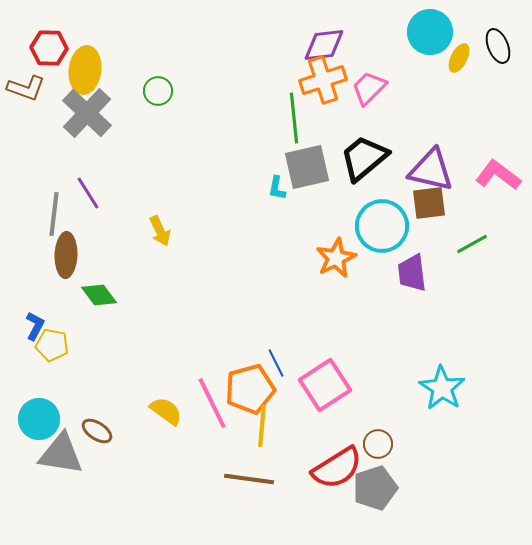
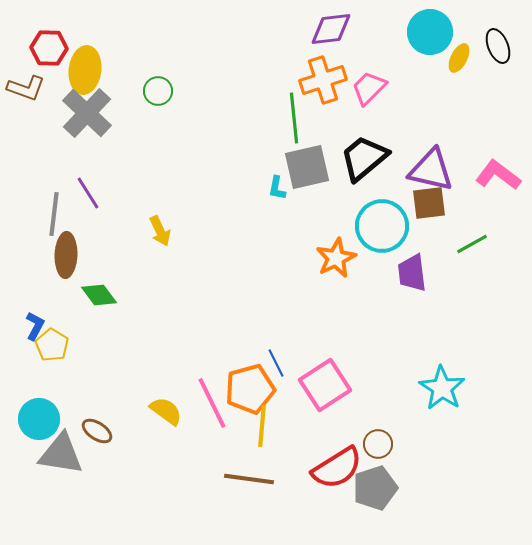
purple diamond at (324, 45): moved 7 px right, 16 px up
yellow pentagon at (52, 345): rotated 20 degrees clockwise
